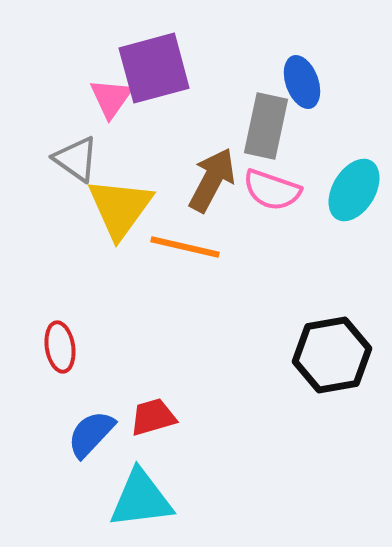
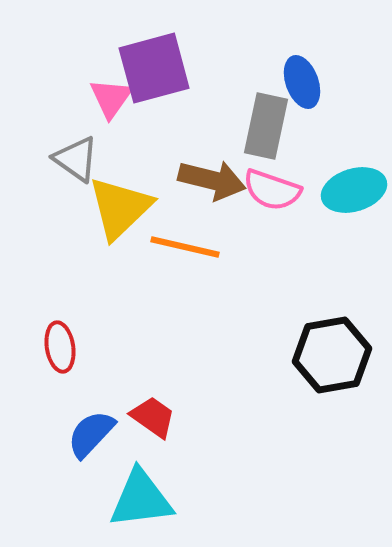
brown arrow: rotated 76 degrees clockwise
cyan ellipse: rotated 42 degrees clockwise
yellow triangle: rotated 10 degrees clockwise
red trapezoid: rotated 51 degrees clockwise
